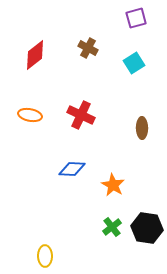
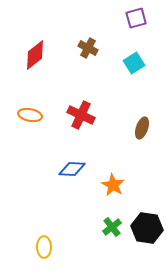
brown ellipse: rotated 20 degrees clockwise
yellow ellipse: moved 1 px left, 9 px up
